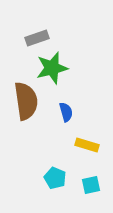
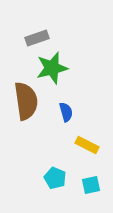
yellow rectangle: rotated 10 degrees clockwise
